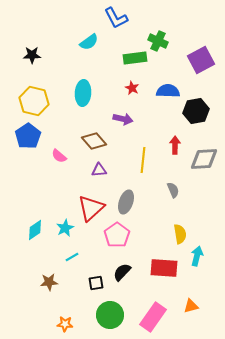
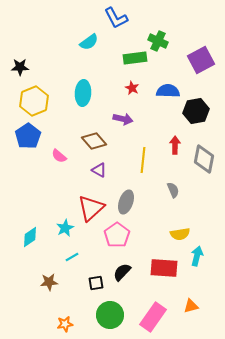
black star: moved 12 px left, 12 px down
yellow hexagon: rotated 24 degrees clockwise
gray diamond: rotated 76 degrees counterclockwise
purple triangle: rotated 35 degrees clockwise
cyan diamond: moved 5 px left, 7 px down
yellow semicircle: rotated 90 degrees clockwise
orange star: rotated 14 degrees counterclockwise
